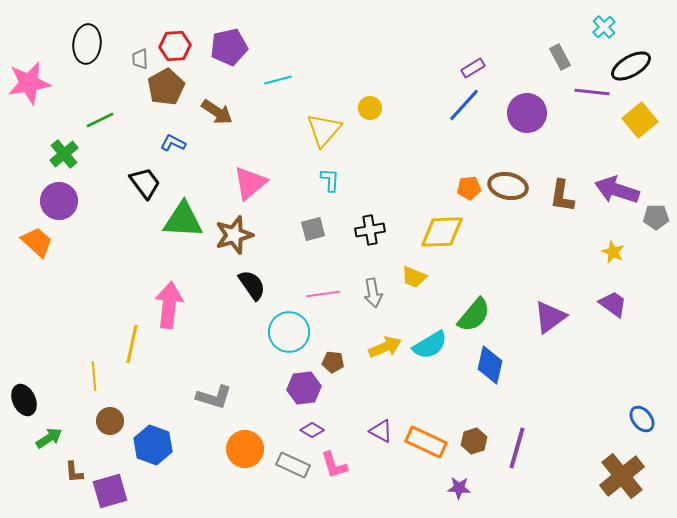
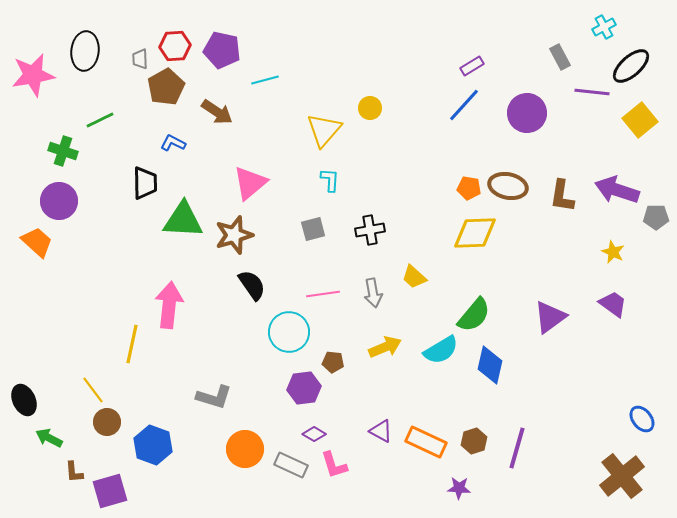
cyan cross at (604, 27): rotated 15 degrees clockwise
black ellipse at (87, 44): moved 2 px left, 7 px down
purple pentagon at (229, 47): moved 7 px left, 3 px down; rotated 24 degrees clockwise
black ellipse at (631, 66): rotated 12 degrees counterclockwise
purple rectangle at (473, 68): moved 1 px left, 2 px up
cyan line at (278, 80): moved 13 px left
pink star at (29, 83): moved 4 px right, 8 px up
green cross at (64, 154): moved 1 px left, 3 px up; rotated 32 degrees counterclockwise
black trapezoid at (145, 183): rotated 36 degrees clockwise
orange pentagon at (469, 188): rotated 15 degrees clockwise
yellow diamond at (442, 232): moved 33 px right, 1 px down
yellow trapezoid at (414, 277): rotated 20 degrees clockwise
cyan semicircle at (430, 345): moved 11 px right, 5 px down
yellow line at (94, 376): moved 1 px left, 14 px down; rotated 32 degrees counterclockwise
brown circle at (110, 421): moved 3 px left, 1 px down
purple diamond at (312, 430): moved 2 px right, 4 px down
green arrow at (49, 438): rotated 120 degrees counterclockwise
gray rectangle at (293, 465): moved 2 px left
